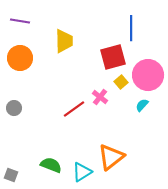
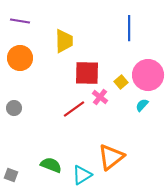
blue line: moved 2 px left
red square: moved 26 px left, 16 px down; rotated 16 degrees clockwise
cyan triangle: moved 3 px down
